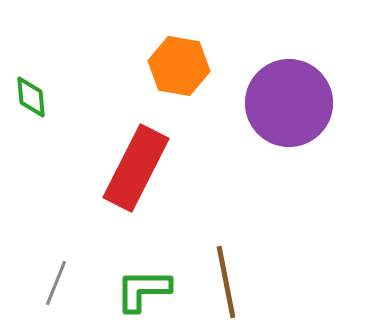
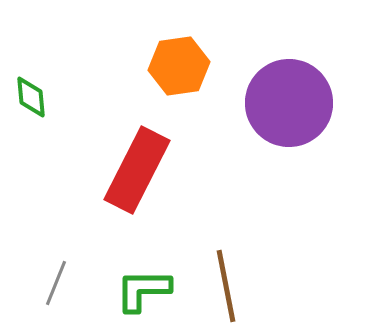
orange hexagon: rotated 18 degrees counterclockwise
red rectangle: moved 1 px right, 2 px down
brown line: moved 4 px down
